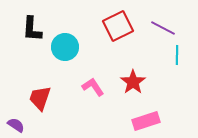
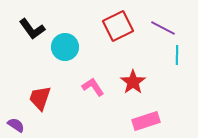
black L-shape: rotated 40 degrees counterclockwise
